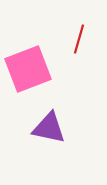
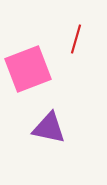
red line: moved 3 px left
